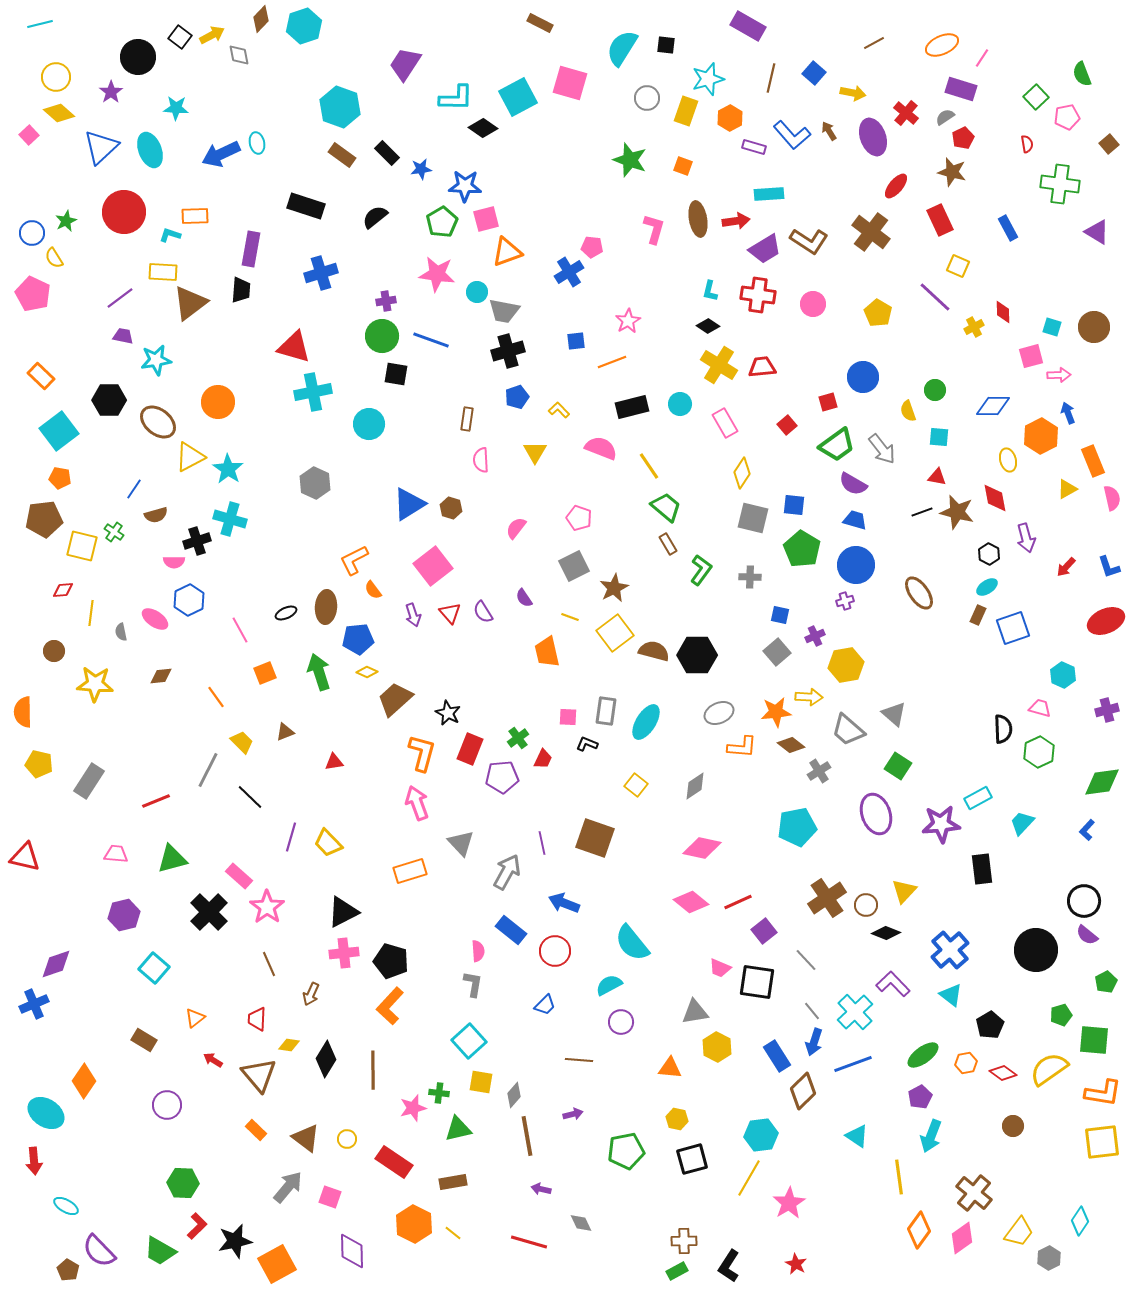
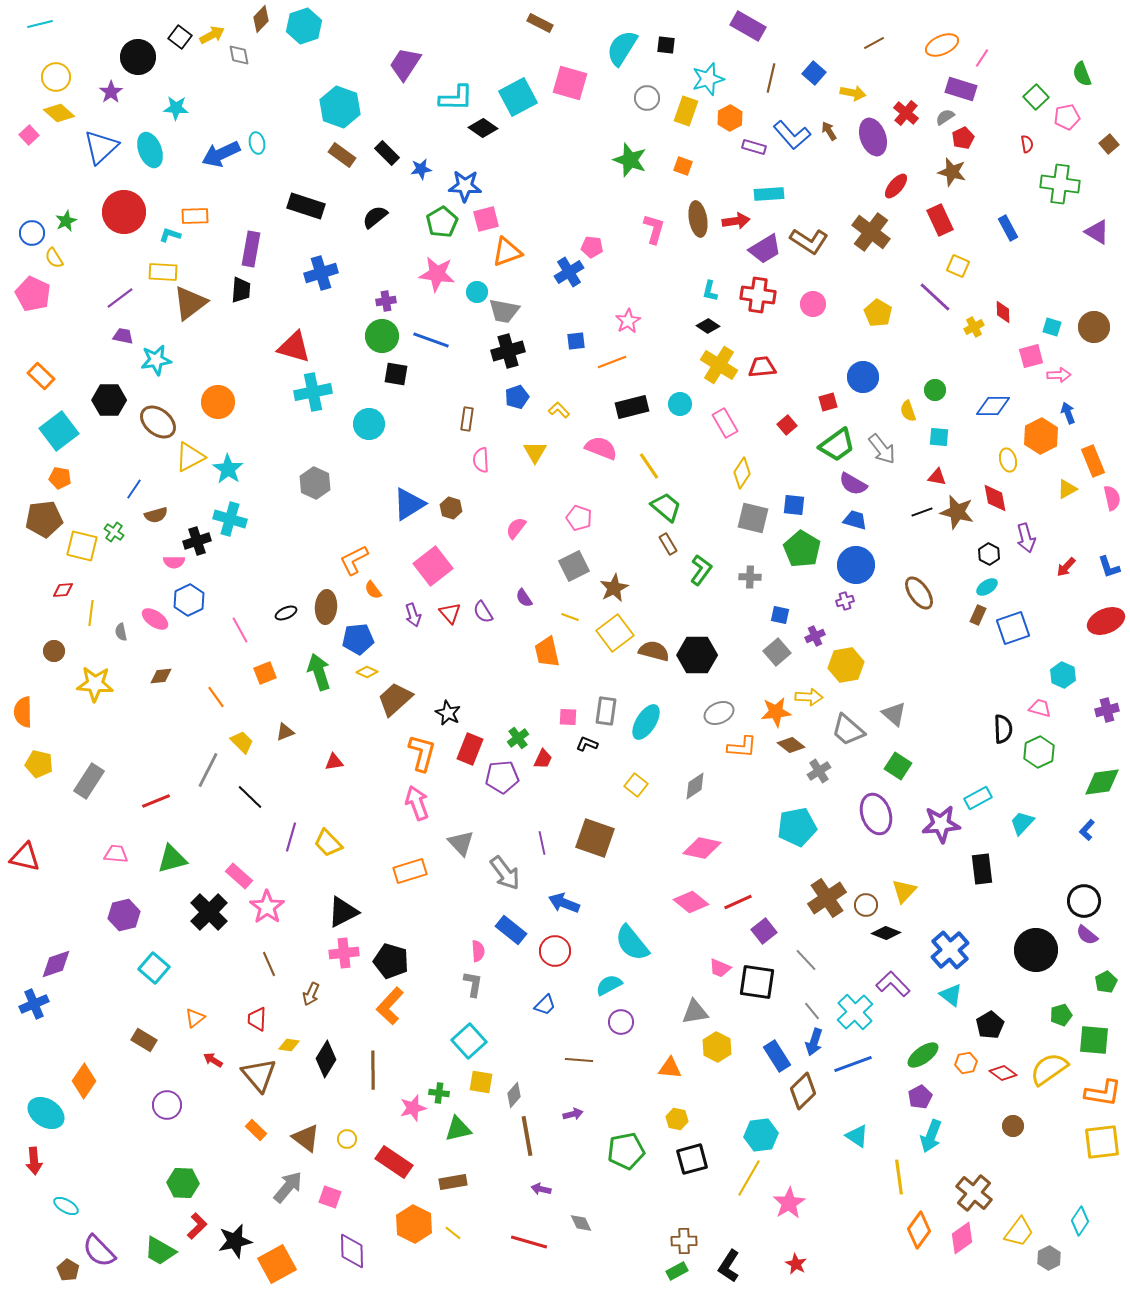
gray arrow at (507, 872): moved 2 px left, 1 px down; rotated 114 degrees clockwise
